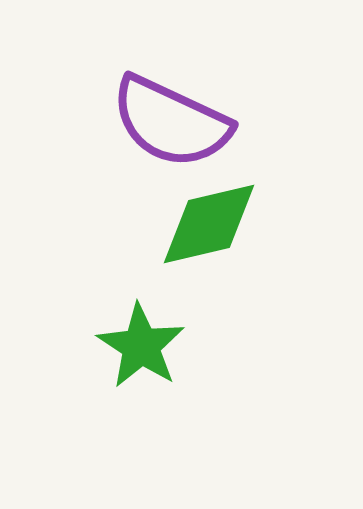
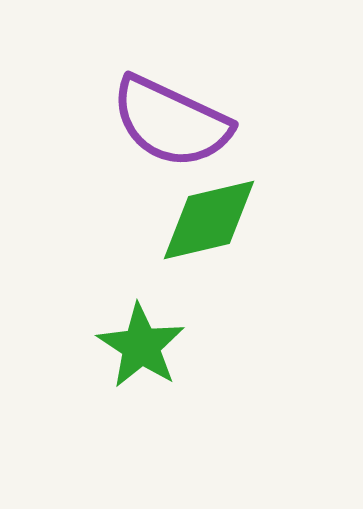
green diamond: moved 4 px up
